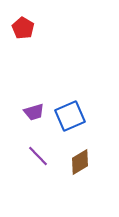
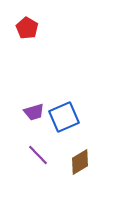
red pentagon: moved 4 px right
blue square: moved 6 px left, 1 px down
purple line: moved 1 px up
